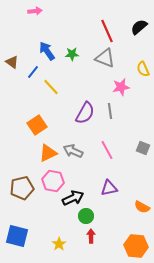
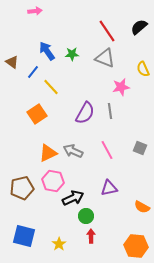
red line: rotated 10 degrees counterclockwise
orange square: moved 11 px up
gray square: moved 3 px left
blue square: moved 7 px right
